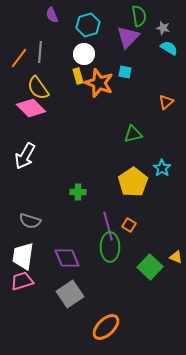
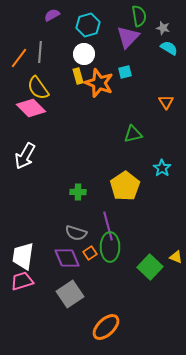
purple semicircle: rotated 84 degrees clockwise
cyan square: rotated 24 degrees counterclockwise
orange triangle: rotated 21 degrees counterclockwise
yellow pentagon: moved 8 px left, 4 px down
gray semicircle: moved 46 px right, 12 px down
orange square: moved 39 px left, 28 px down; rotated 24 degrees clockwise
